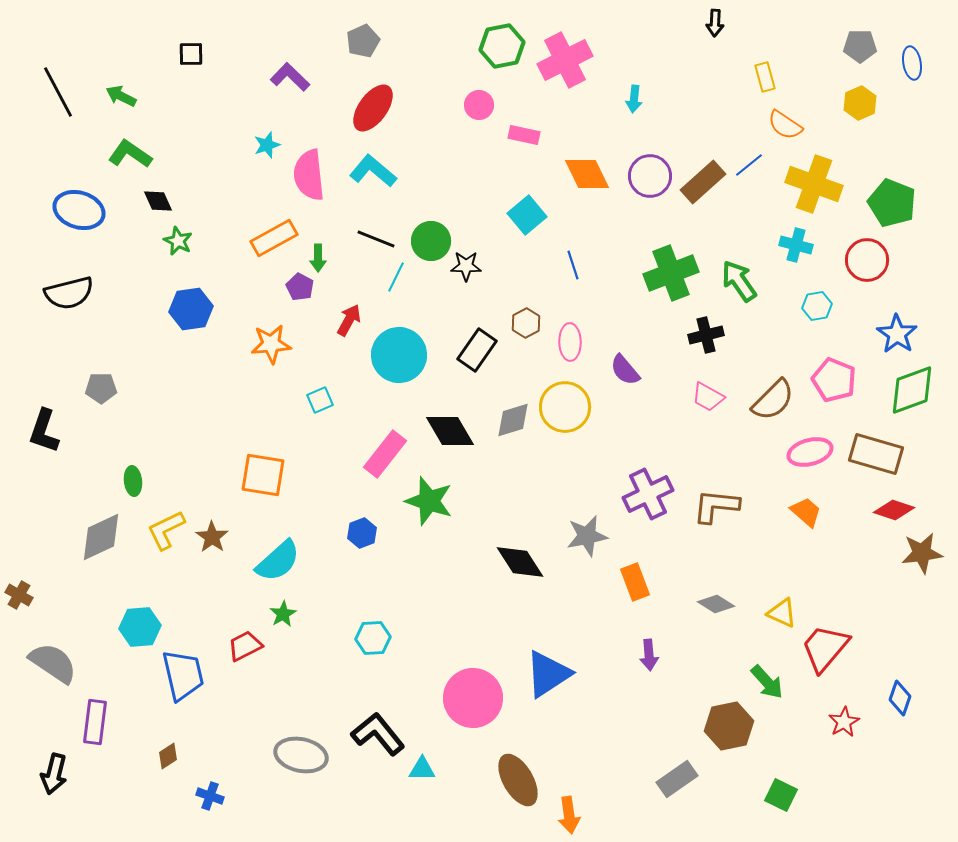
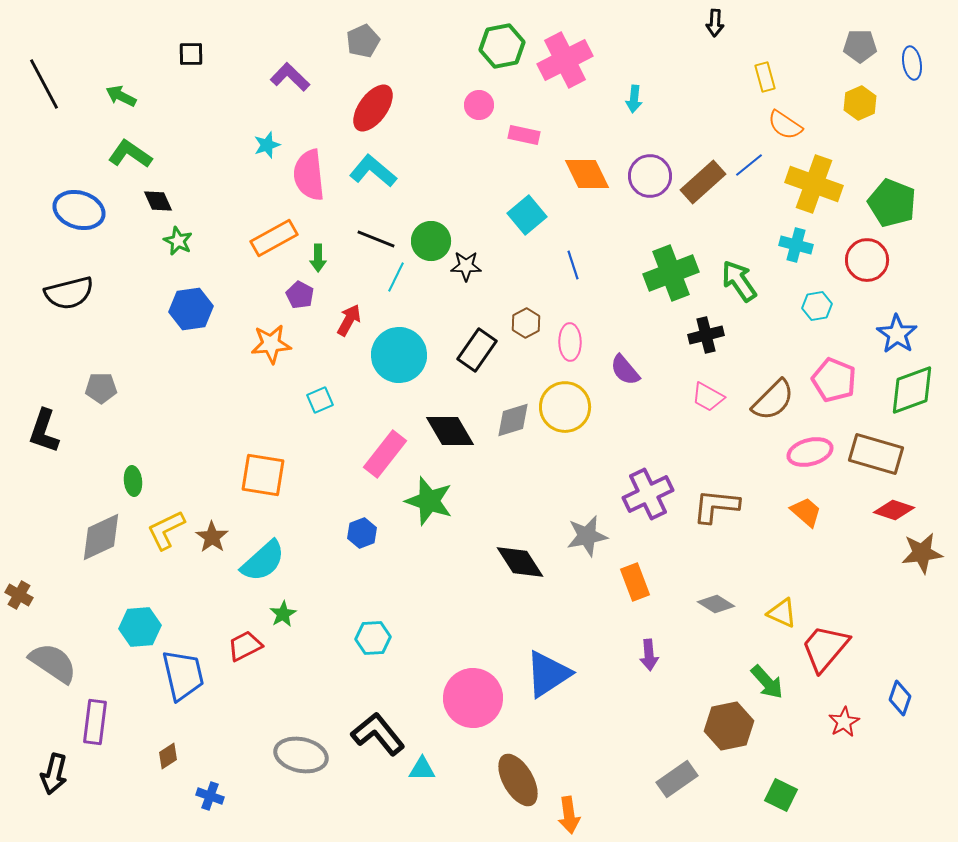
black line at (58, 92): moved 14 px left, 8 px up
purple pentagon at (300, 287): moved 8 px down
cyan semicircle at (278, 561): moved 15 px left
